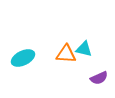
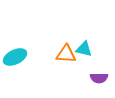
cyan ellipse: moved 8 px left, 1 px up
purple semicircle: rotated 24 degrees clockwise
